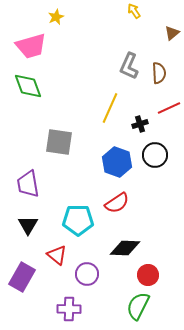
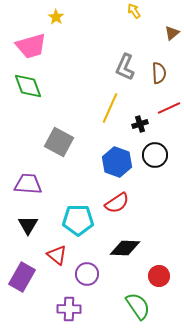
yellow star: rotated 14 degrees counterclockwise
gray L-shape: moved 4 px left, 1 px down
gray square: rotated 20 degrees clockwise
purple trapezoid: rotated 104 degrees clockwise
red circle: moved 11 px right, 1 px down
green semicircle: rotated 120 degrees clockwise
